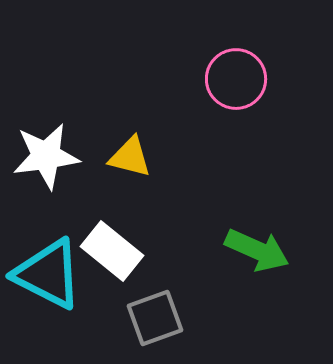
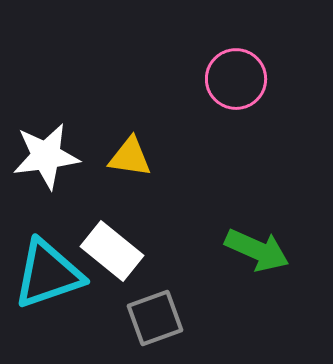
yellow triangle: rotated 6 degrees counterclockwise
cyan triangle: rotated 46 degrees counterclockwise
